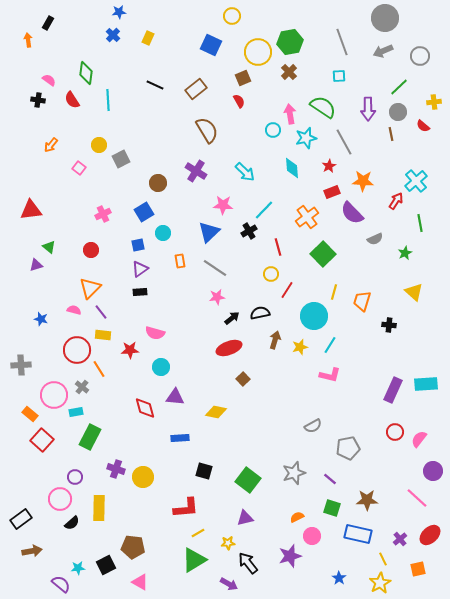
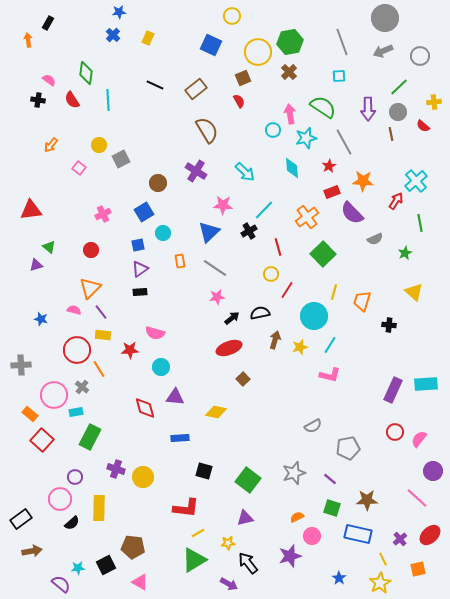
red L-shape at (186, 508): rotated 12 degrees clockwise
